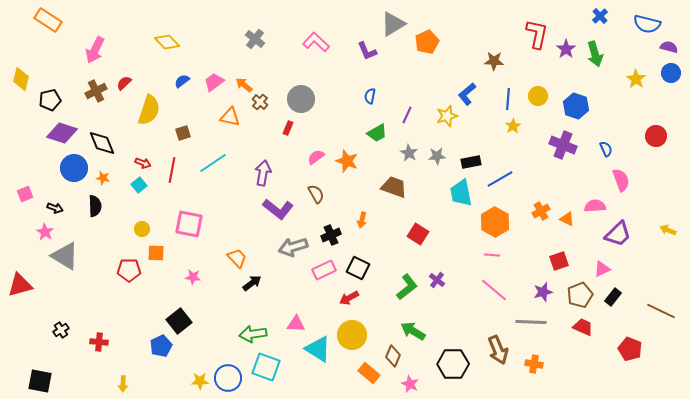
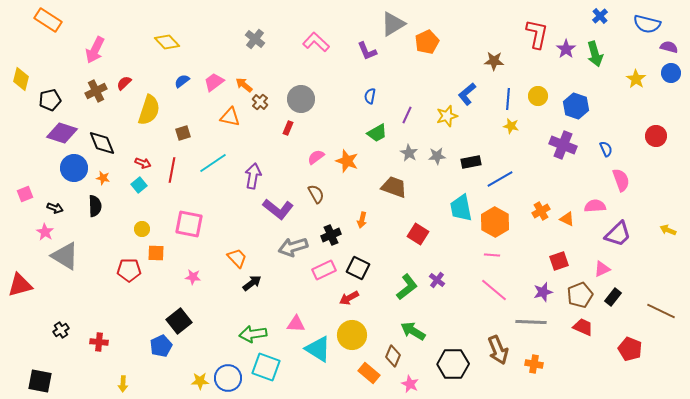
yellow star at (513, 126): moved 2 px left; rotated 28 degrees counterclockwise
purple arrow at (263, 173): moved 10 px left, 3 px down
cyan trapezoid at (461, 193): moved 15 px down
